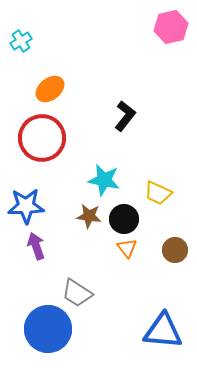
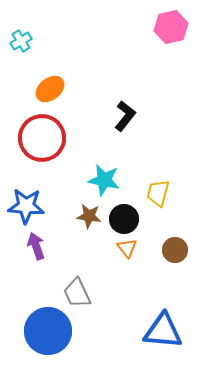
yellow trapezoid: rotated 80 degrees clockwise
blue star: rotated 6 degrees clockwise
gray trapezoid: rotated 32 degrees clockwise
blue circle: moved 2 px down
